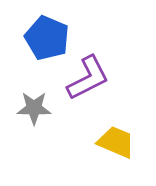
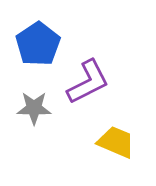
blue pentagon: moved 9 px left, 6 px down; rotated 15 degrees clockwise
purple L-shape: moved 4 px down
